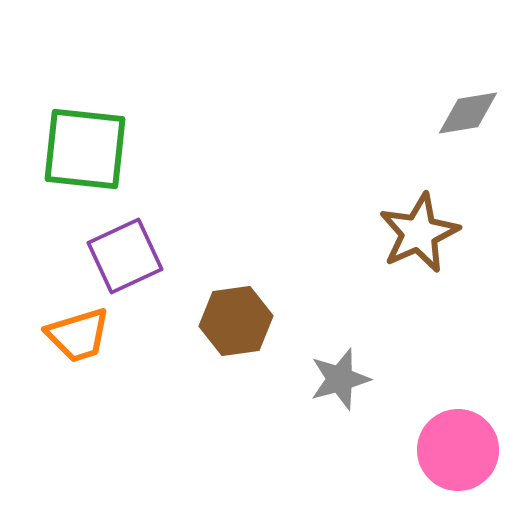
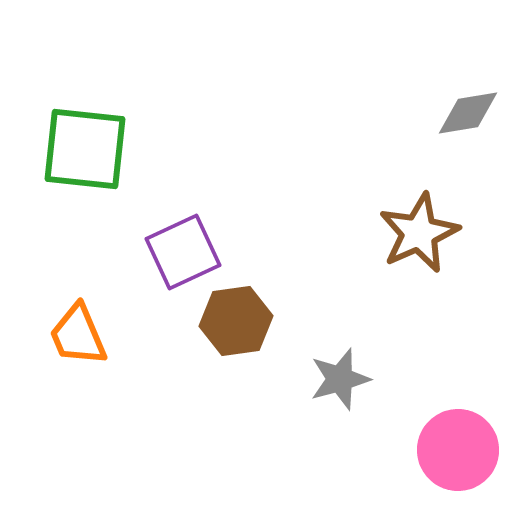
purple square: moved 58 px right, 4 px up
orange trapezoid: rotated 84 degrees clockwise
